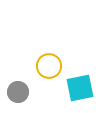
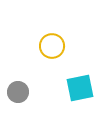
yellow circle: moved 3 px right, 20 px up
